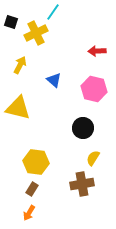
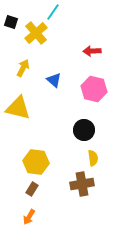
yellow cross: rotated 15 degrees counterclockwise
red arrow: moved 5 px left
yellow arrow: moved 3 px right, 3 px down
black circle: moved 1 px right, 2 px down
yellow semicircle: rotated 140 degrees clockwise
orange arrow: moved 4 px down
